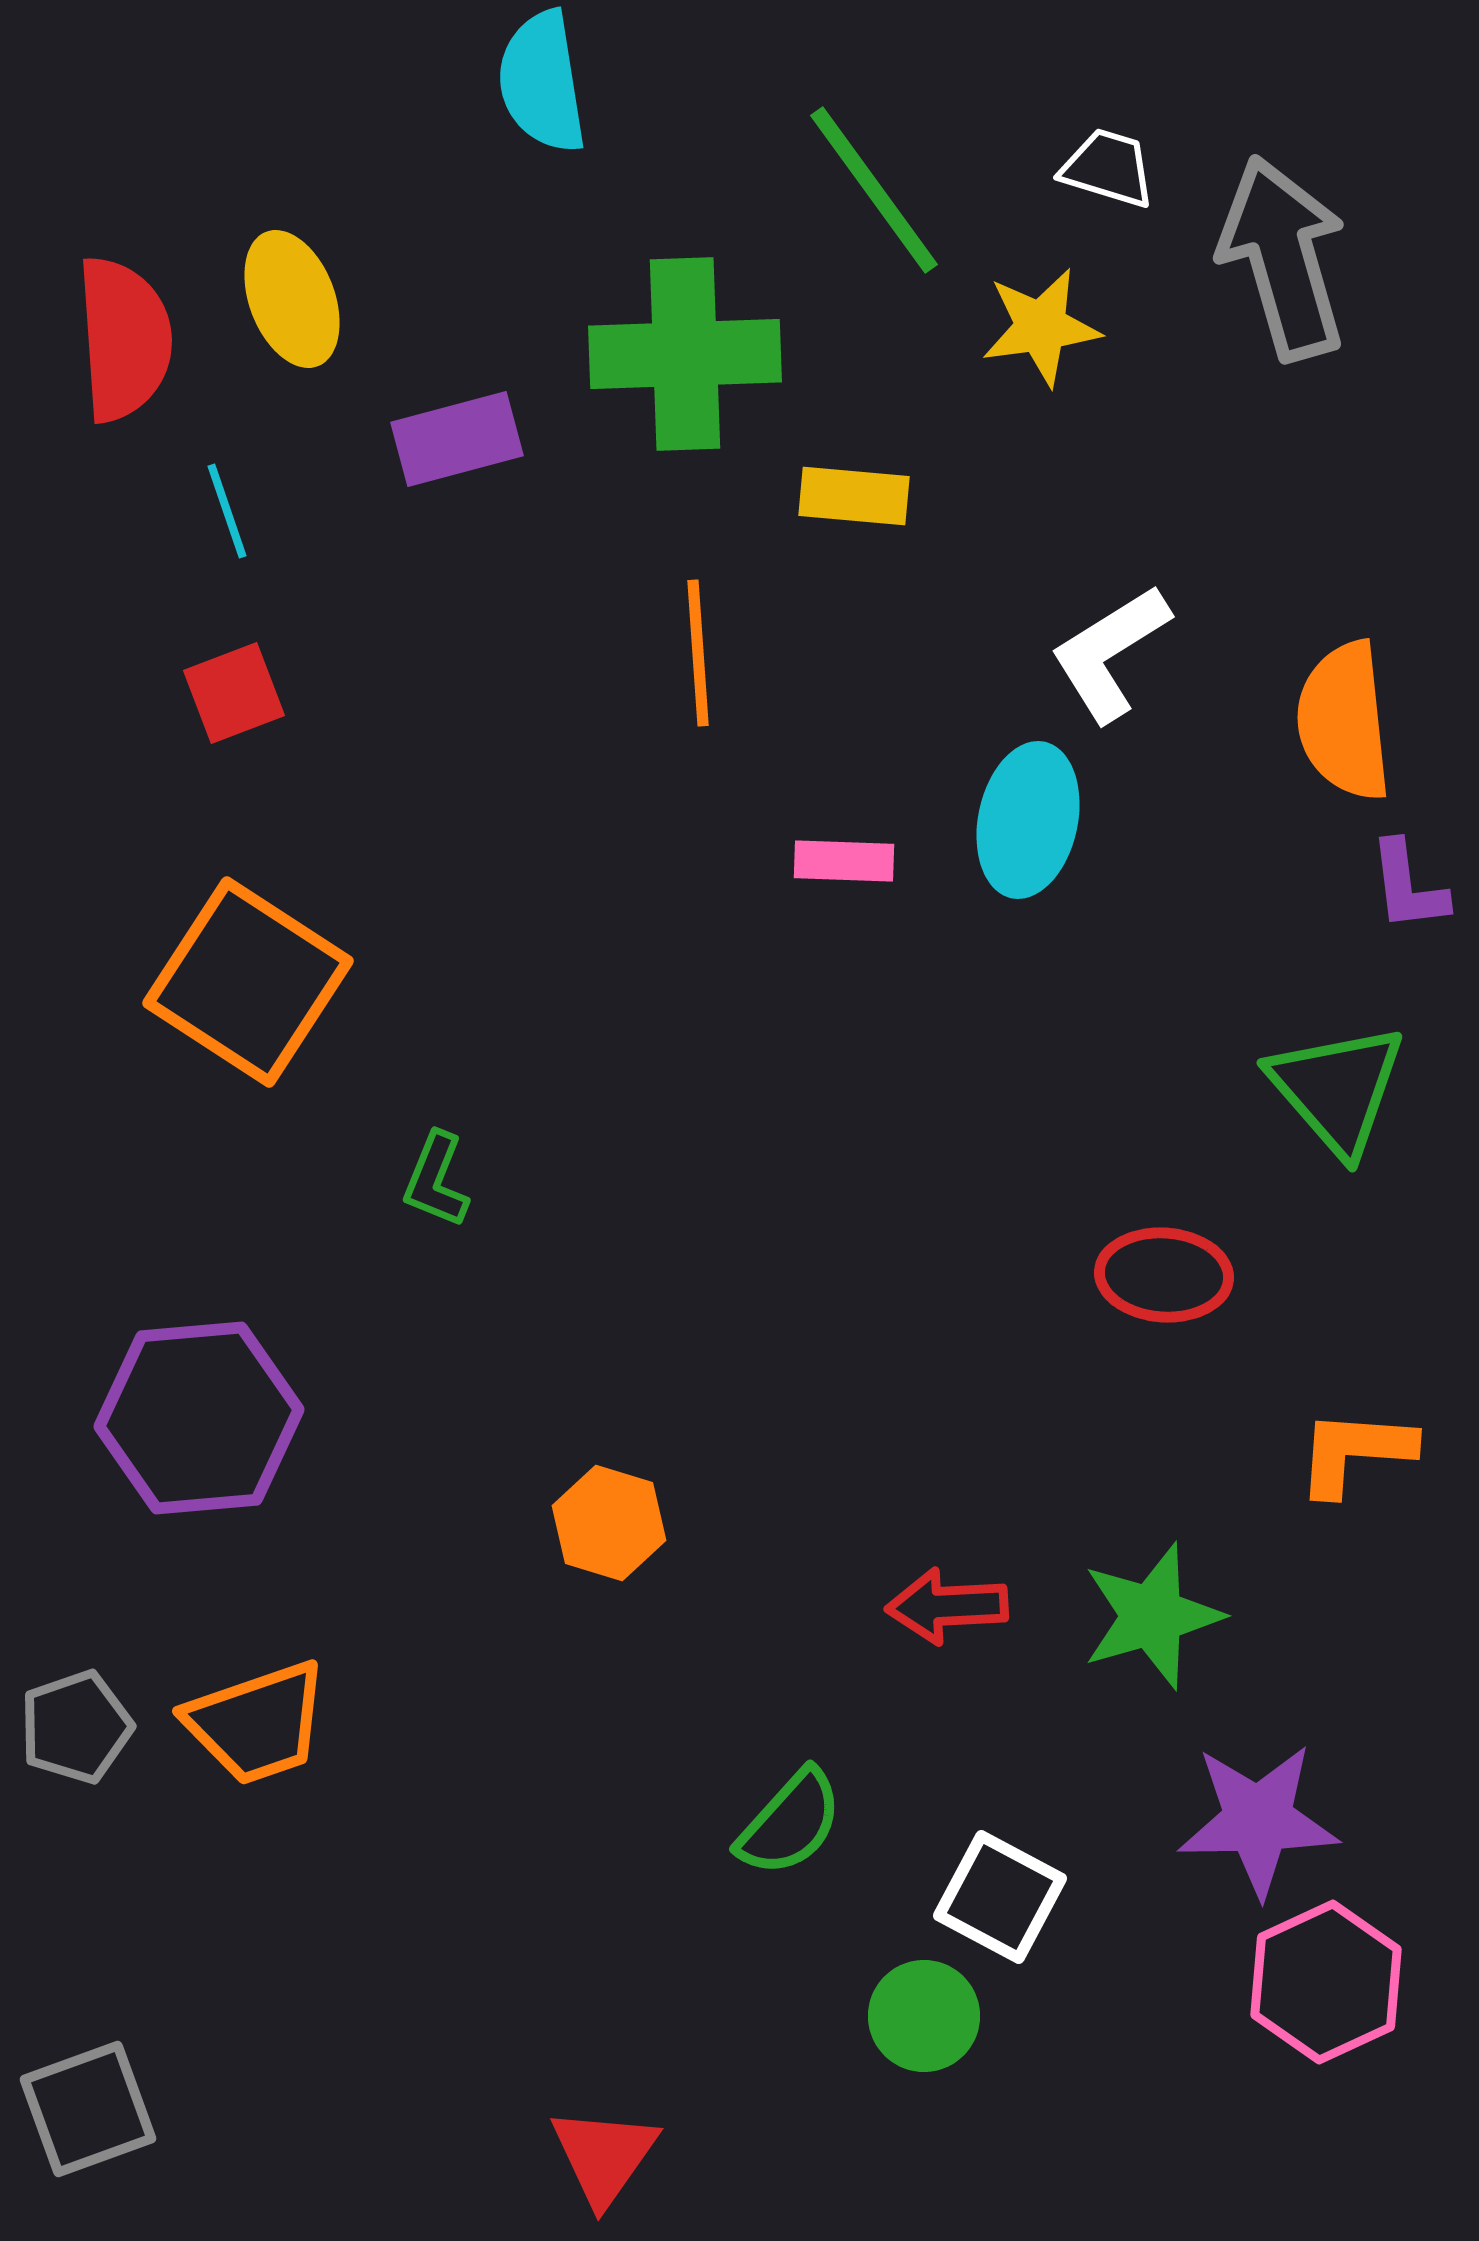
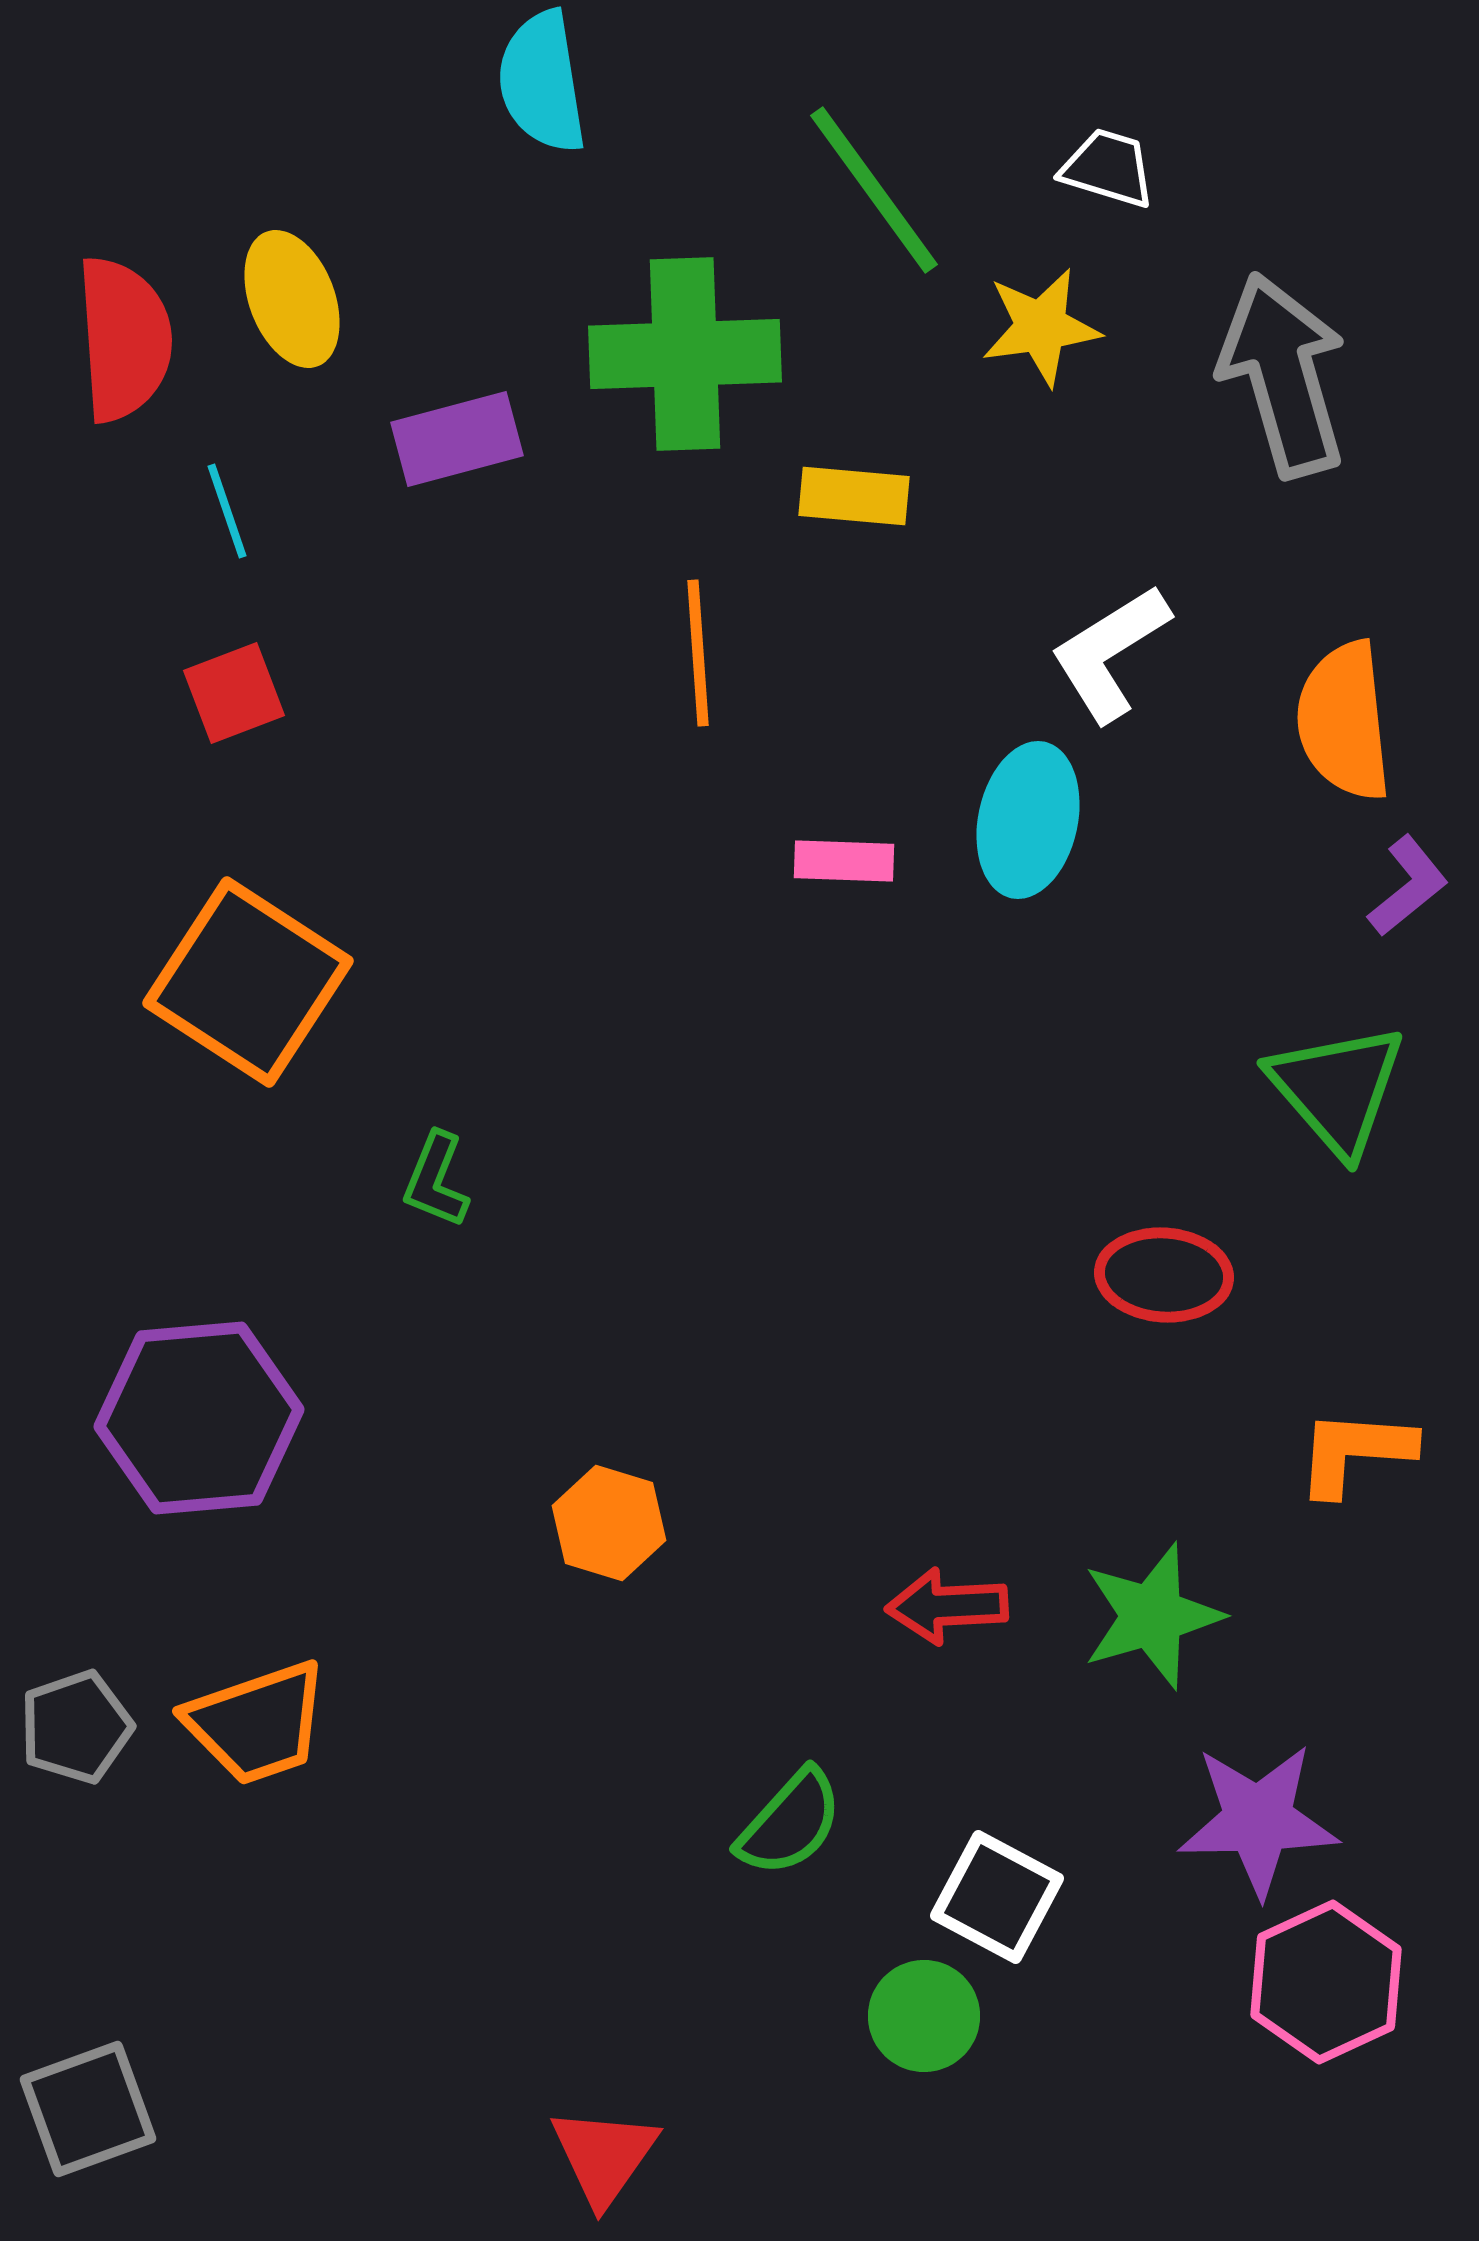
gray arrow: moved 117 px down
purple L-shape: rotated 122 degrees counterclockwise
white square: moved 3 px left
